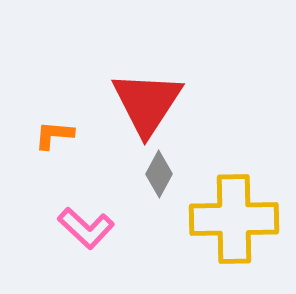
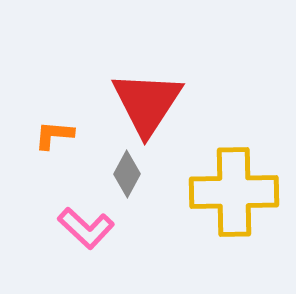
gray diamond: moved 32 px left
yellow cross: moved 27 px up
